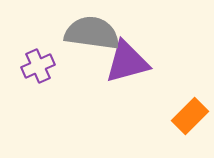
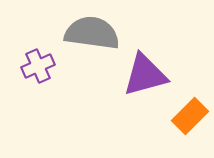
purple triangle: moved 18 px right, 13 px down
